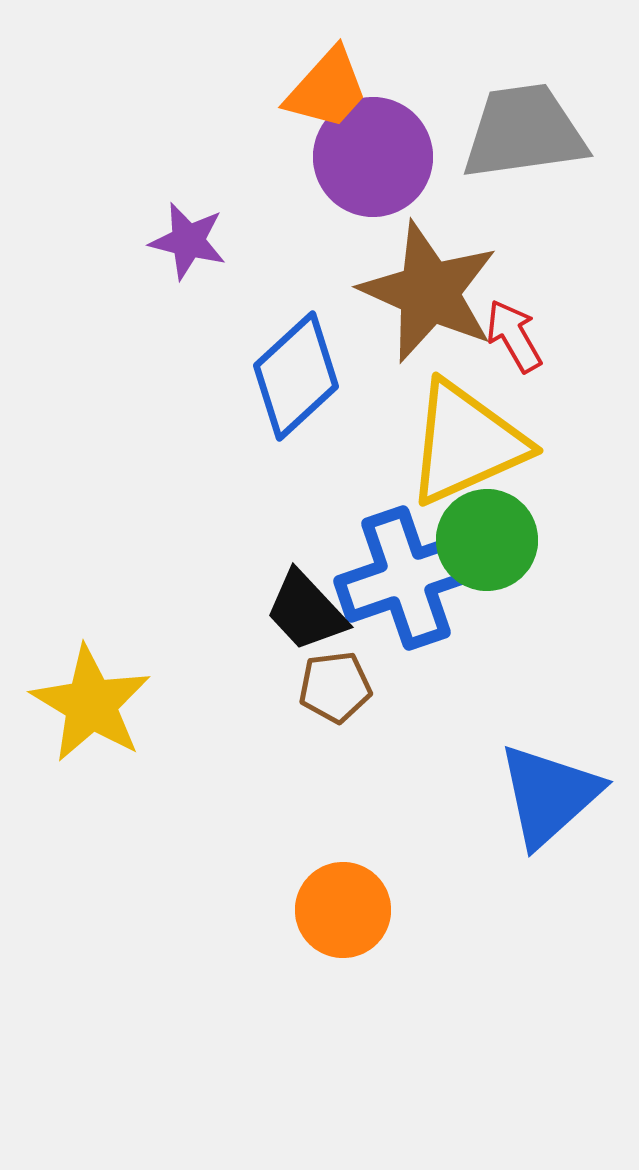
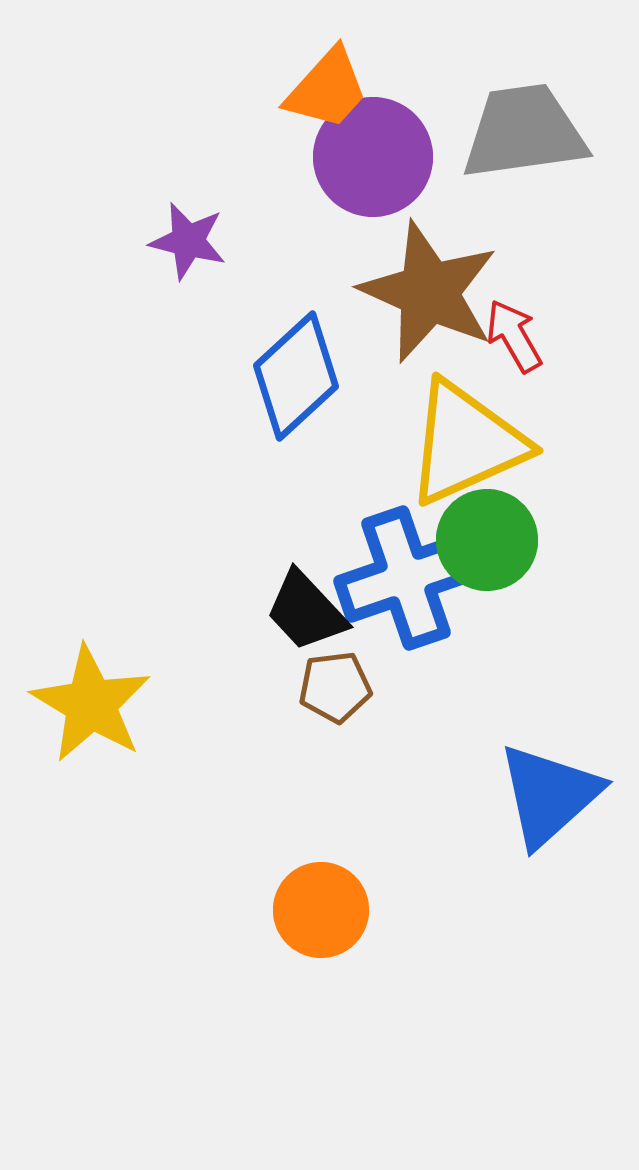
orange circle: moved 22 px left
